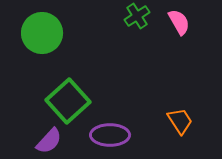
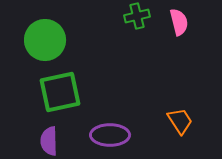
green cross: rotated 20 degrees clockwise
pink semicircle: rotated 16 degrees clockwise
green circle: moved 3 px right, 7 px down
green square: moved 8 px left, 9 px up; rotated 30 degrees clockwise
purple semicircle: rotated 136 degrees clockwise
